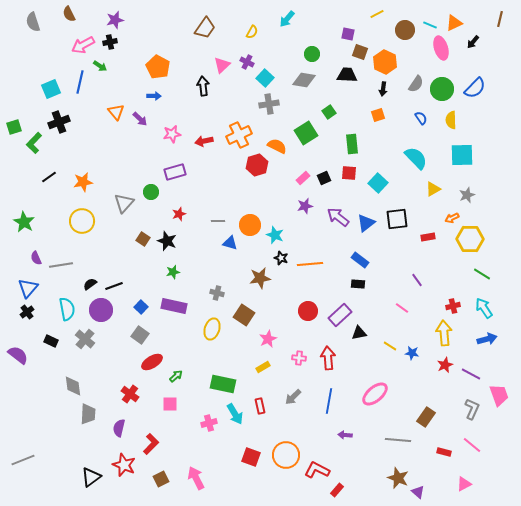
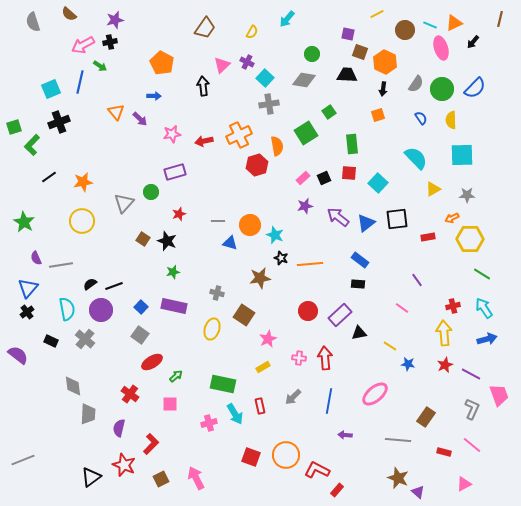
brown semicircle at (69, 14): rotated 21 degrees counterclockwise
orange pentagon at (158, 67): moved 4 px right, 4 px up
green L-shape at (34, 143): moved 2 px left, 2 px down
orange semicircle at (277, 146): rotated 54 degrees clockwise
gray star at (467, 195): rotated 21 degrees clockwise
blue star at (412, 353): moved 4 px left, 11 px down
red arrow at (328, 358): moved 3 px left
